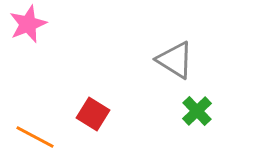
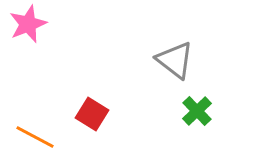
gray triangle: rotated 6 degrees clockwise
red square: moved 1 px left
